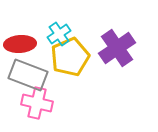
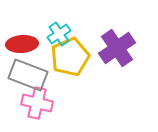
red ellipse: moved 2 px right
